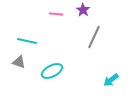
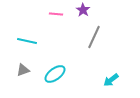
gray triangle: moved 4 px right, 8 px down; rotated 40 degrees counterclockwise
cyan ellipse: moved 3 px right, 3 px down; rotated 10 degrees counterclockwise
